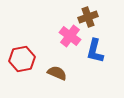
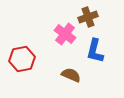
pink cross: moved 5 px left, 2 px up
brown semicircle: moved 14 px right, 2 px down
